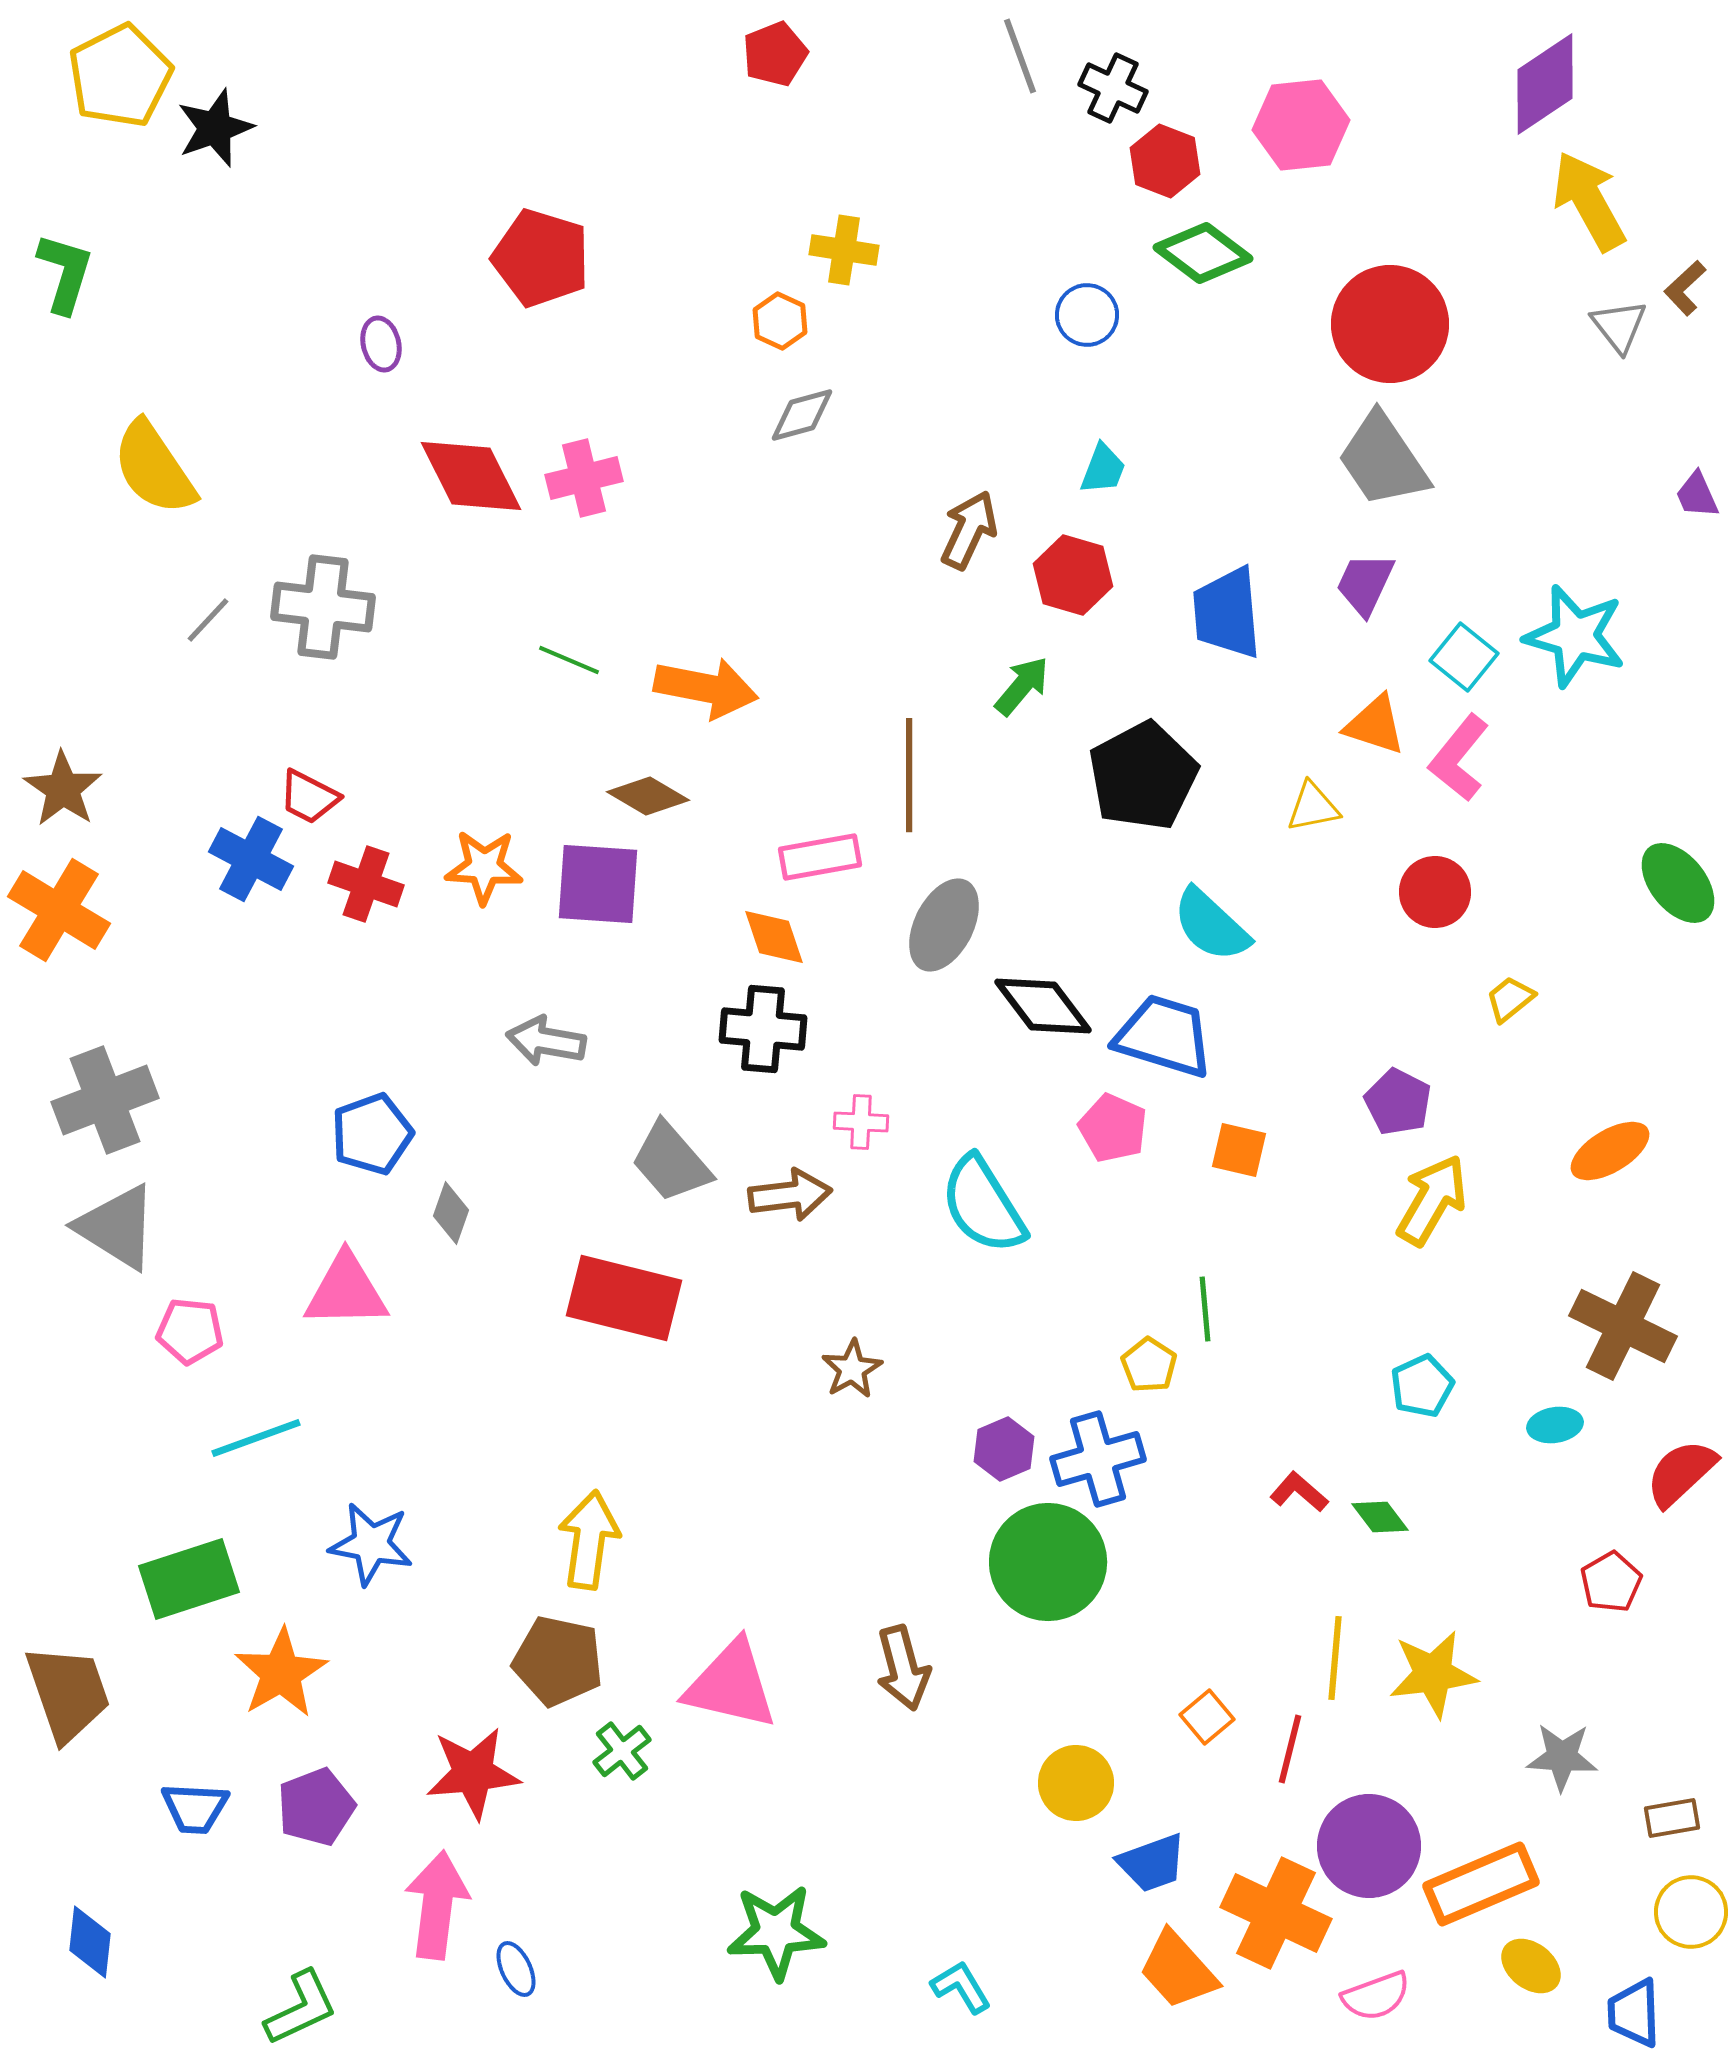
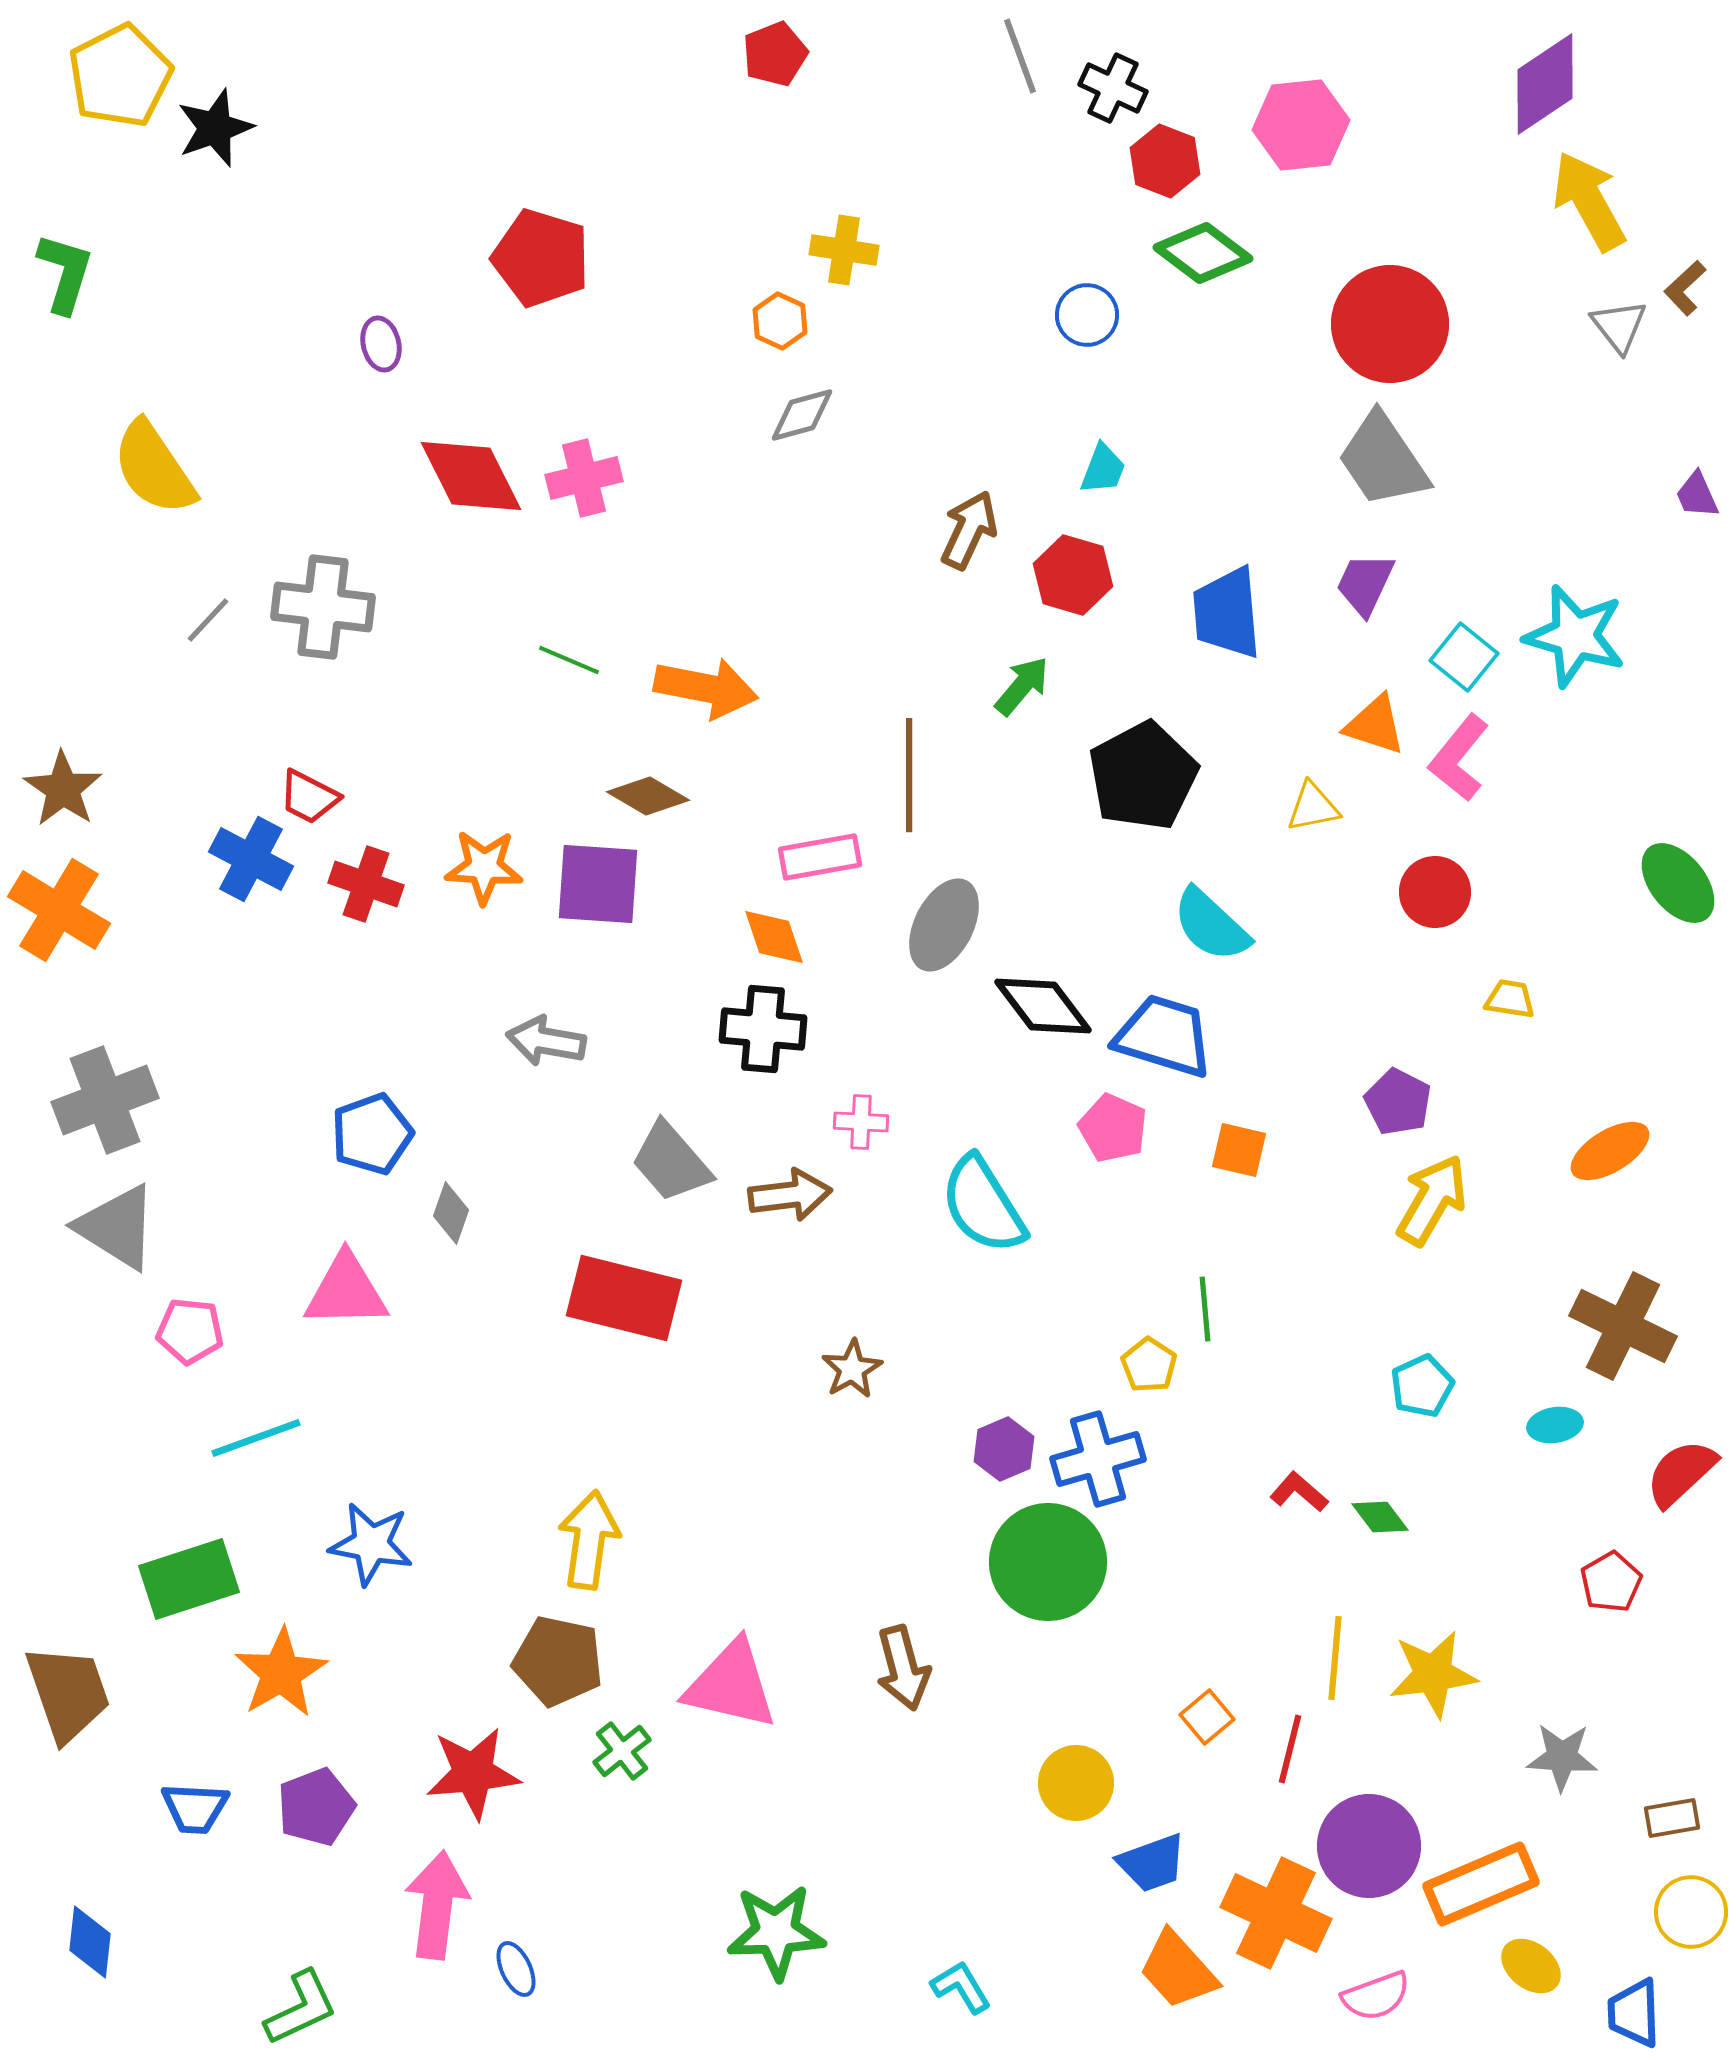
yellow trapezoid at (1510, 999): rotated 48 degrees clockwise
